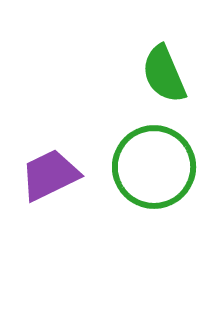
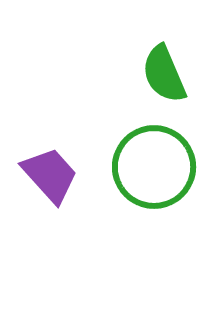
purple trapezoid: rotated 74 degrees clockwise
